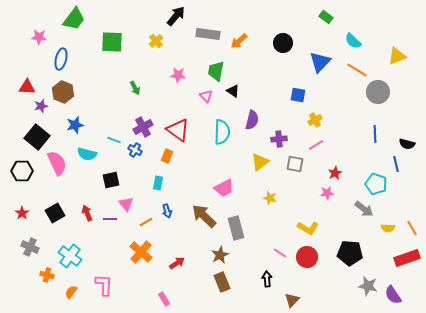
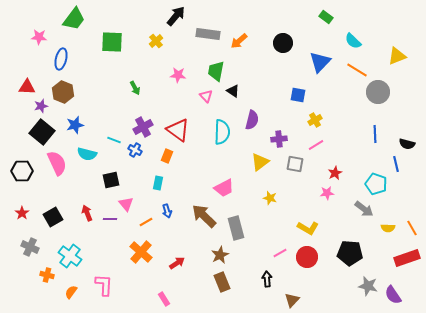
black square at (37, 137): moved 5 px right, 5 px up
black square at (55, 213): moved 2 px left, 4 px down
pink line at (280, 253): rotated 64 degrees counterclockwise
